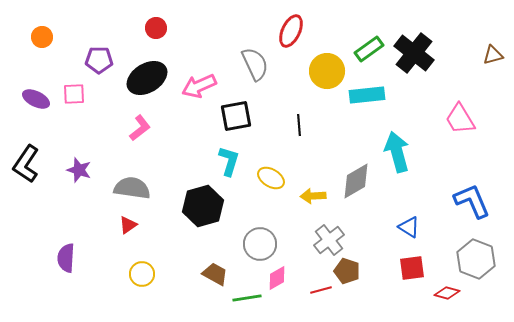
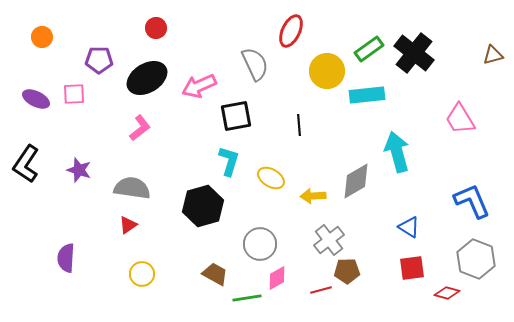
brown pentagon at (347, 271): rotated 20 degrees counterclockwise
